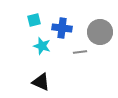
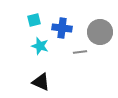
cyan star: moved 2 px left
